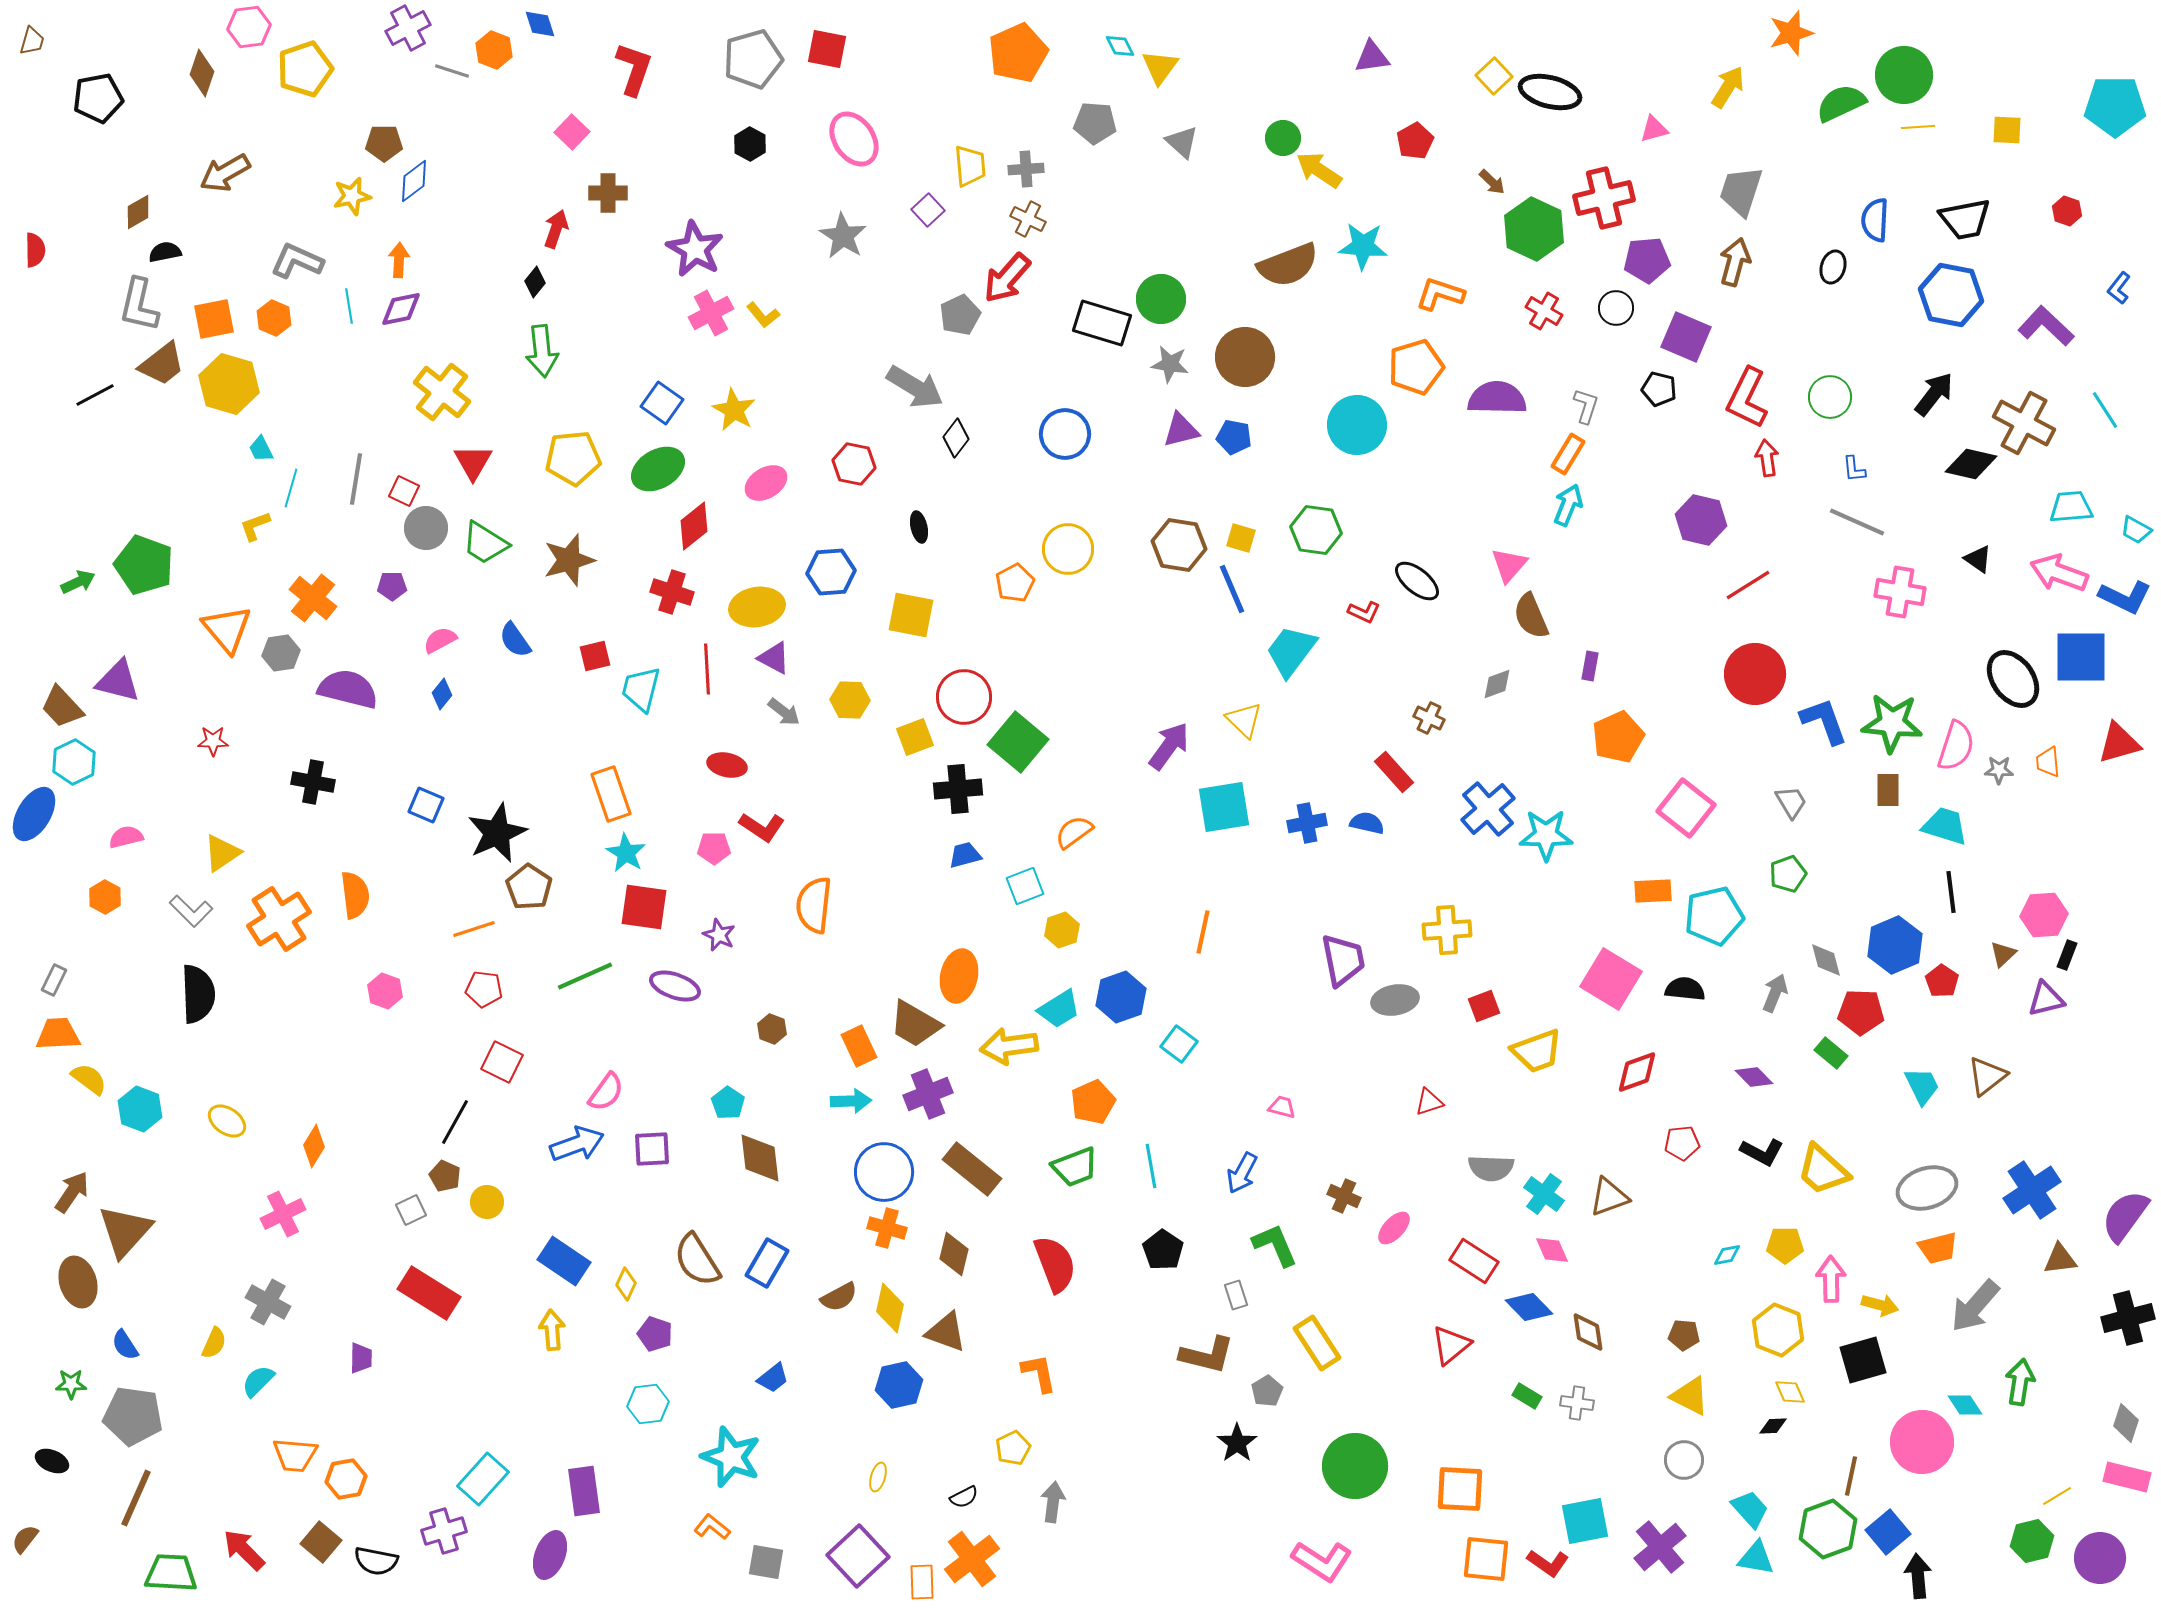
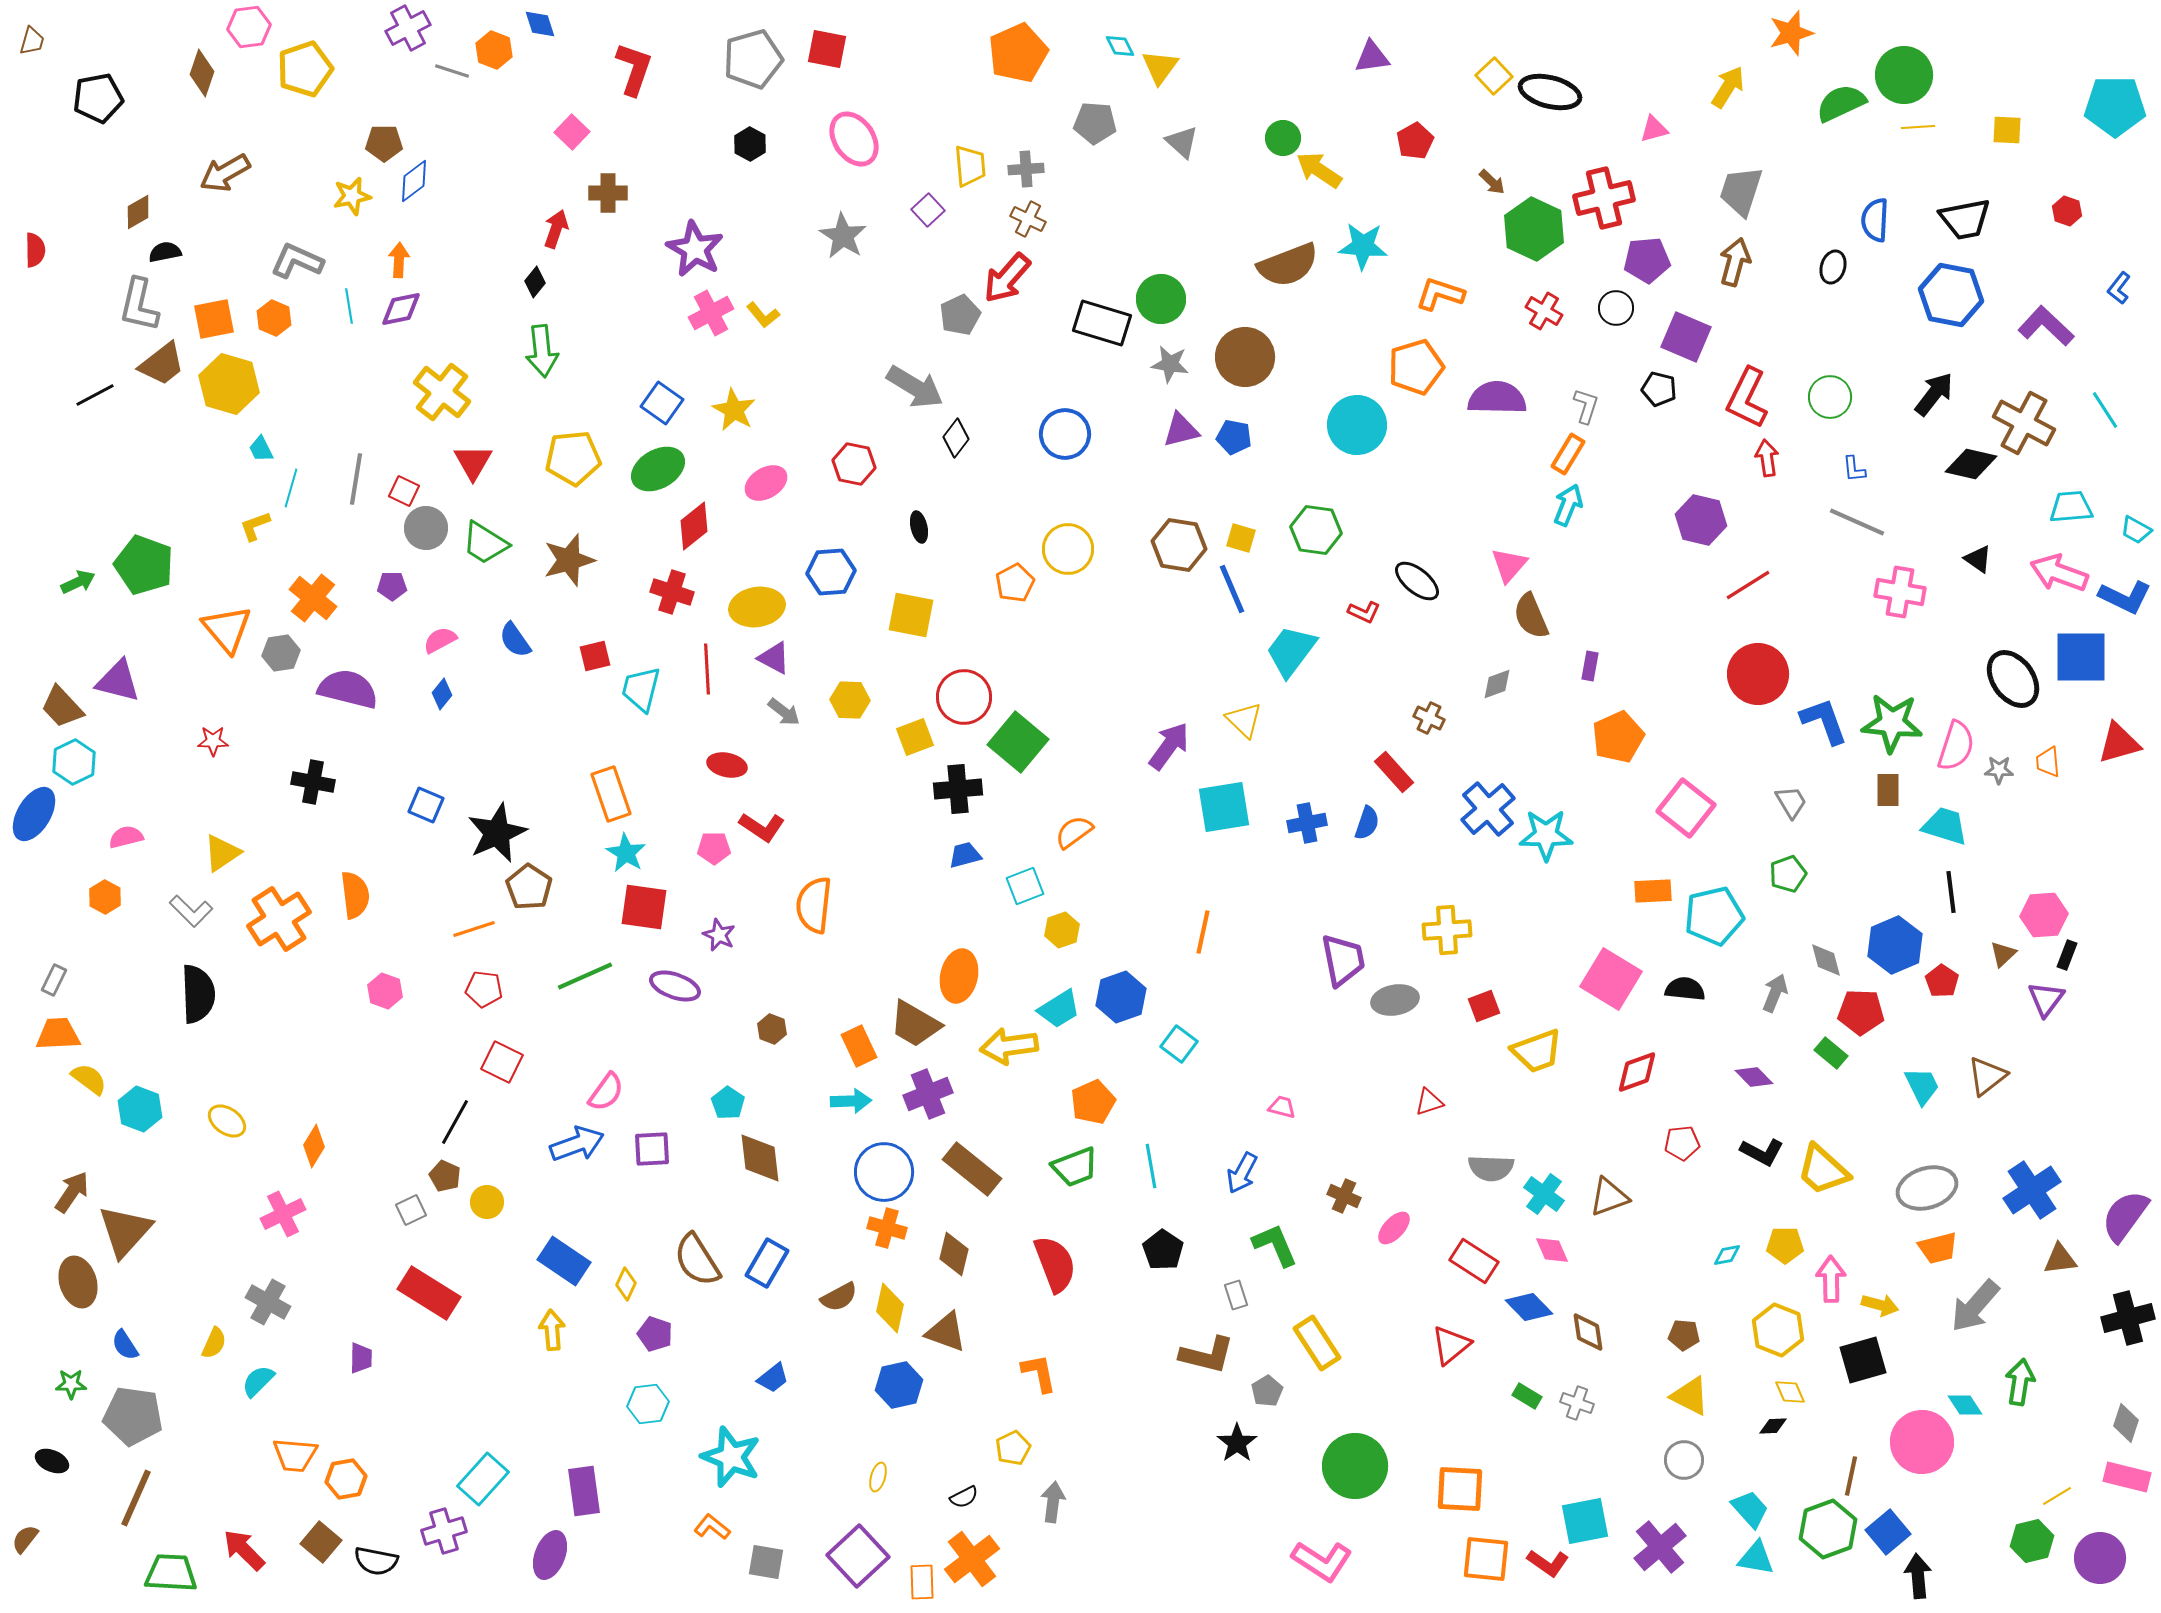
red circle at (1755, 674): moved 3 px right
blue semicircle at (1367, 823): rotated 96 degrees clockwise
purple triangle at (2046, 999): rotated 39 degrees counterclockwise
gray cross at (1577, 1403): rotated 12 degrees clockwise
